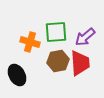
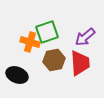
green square: moved 9 px left; rotated 15 degrees counterclockwise
brown hexagon: moved 4 px left, 1 px up
black ellipse: rotated 40 degrees counterclockwise
